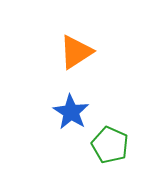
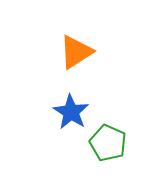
green pentagon: moved 2 px left, 2 px up
